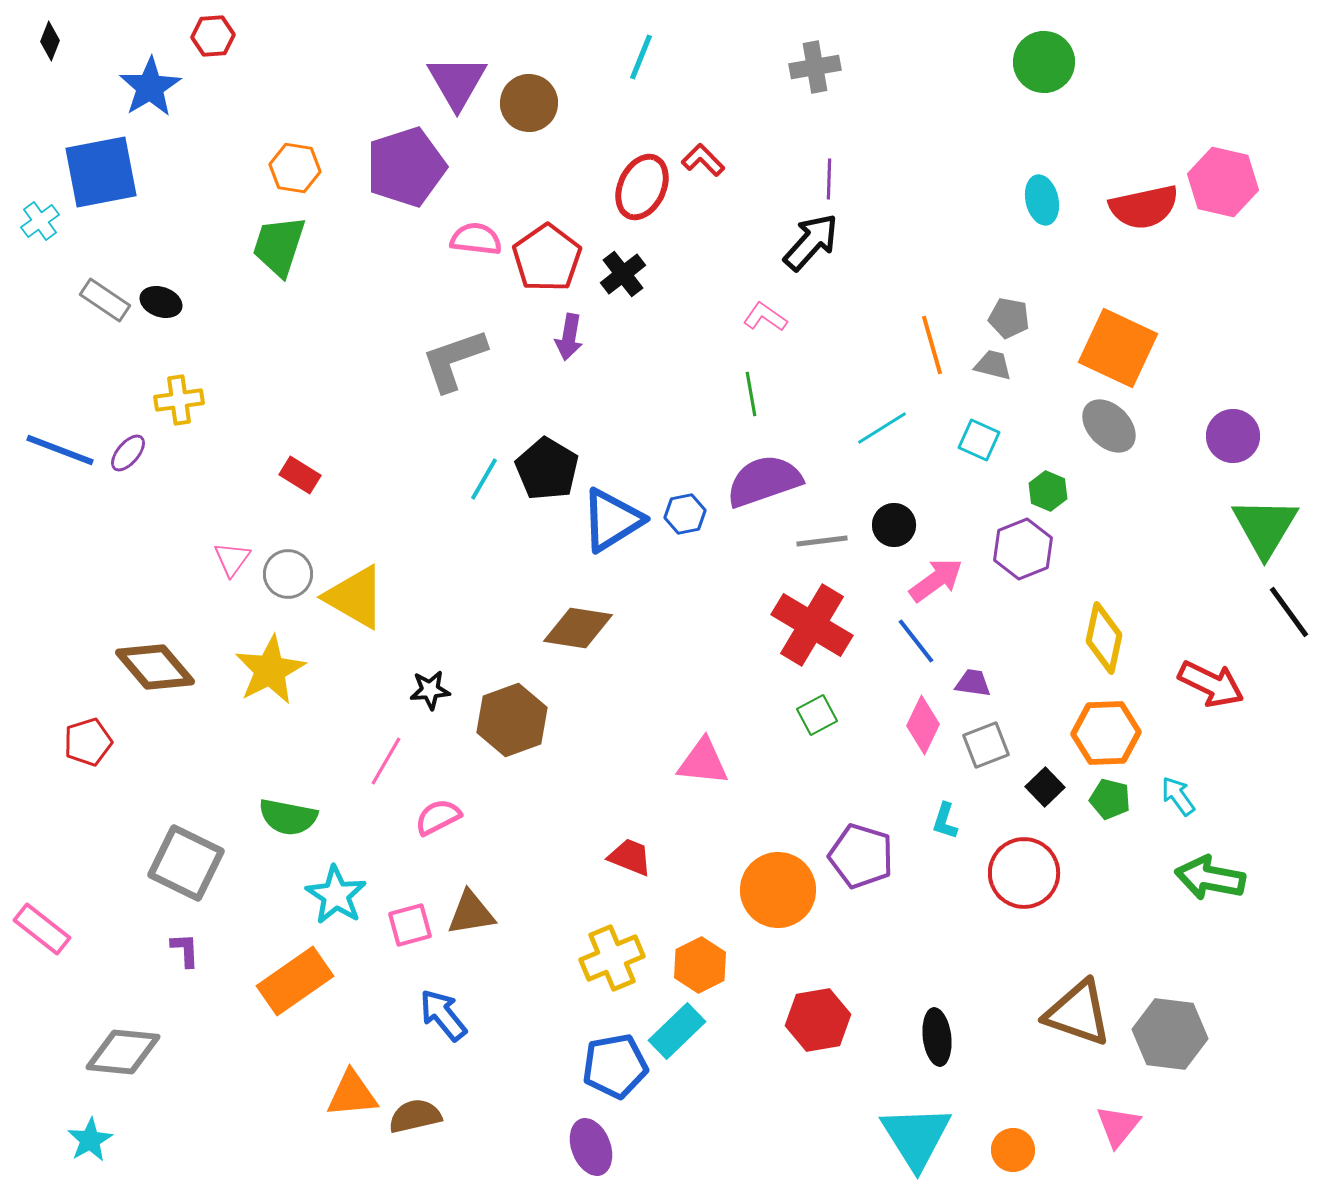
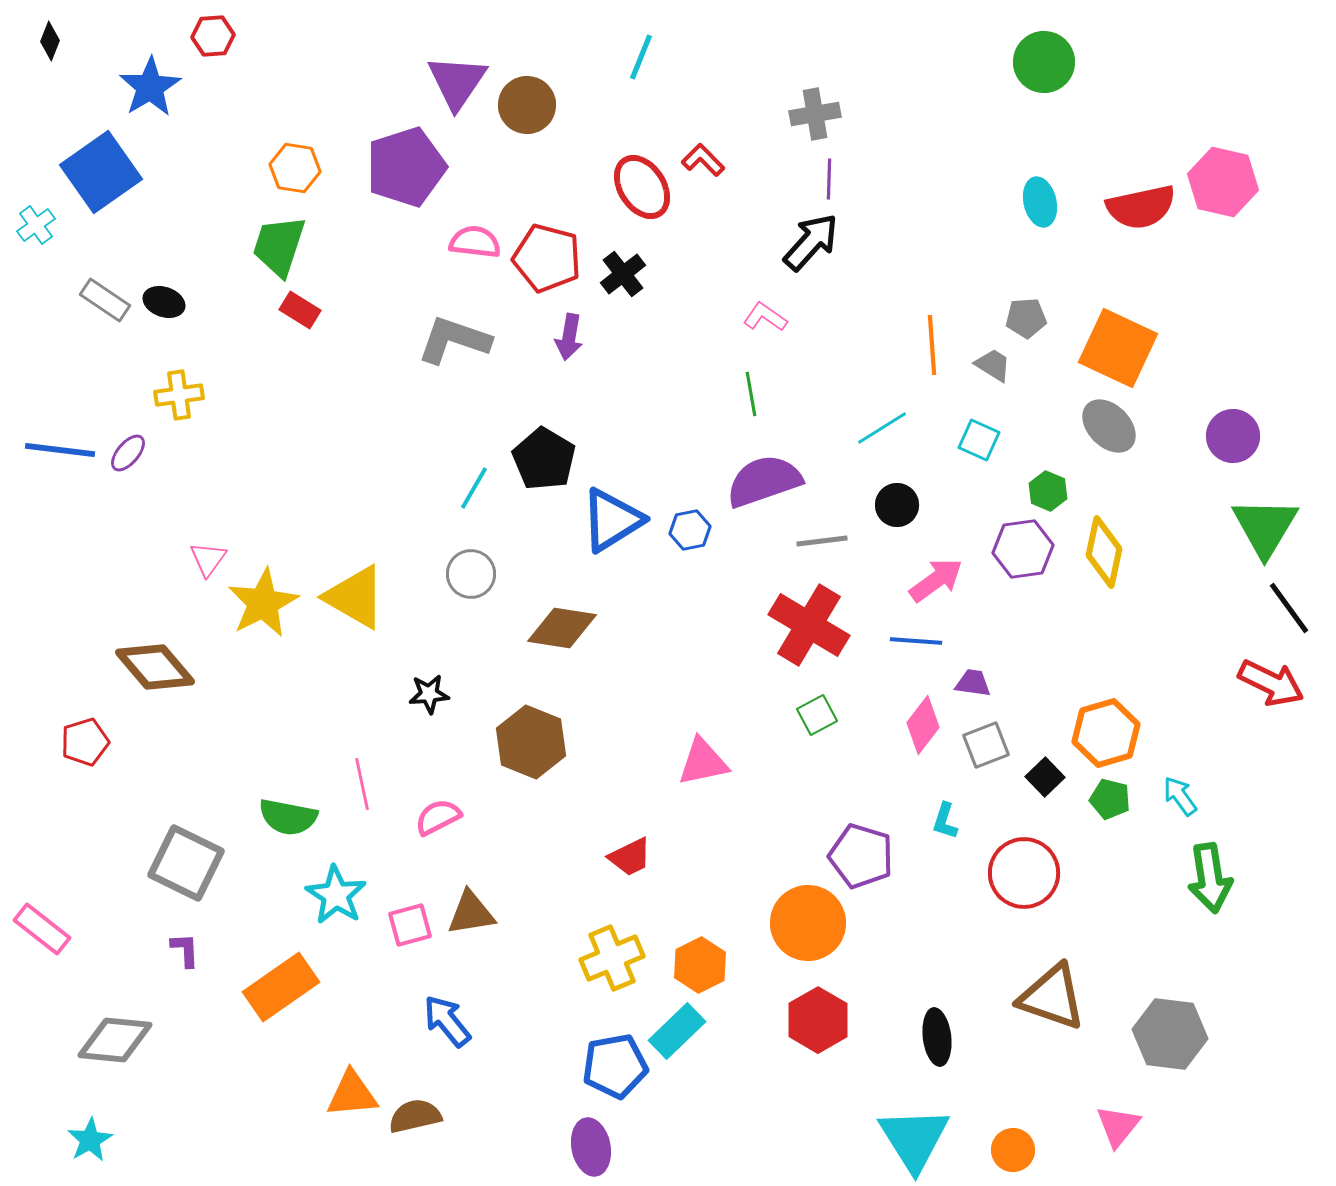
gray cross at (815, 67): moved 47 px down
purple triangle at (457, 82): rotated 4 degrees clockwise
brown circle at (529, 103): moved 2 px left, 2 px down
blue square at (101, 172): rotated 24 degrees counterclockwise
red ellipse at (642, 187): rotated 58 degrees counterclockwise
cyan ellipse at (1042, 200): moved 2 px left, 2 px down
red semicircle at (1144, 207): moved 3 px left
cyan cross at (40, 221): moved 4 px left, 4 px down
pink semicircle at (476, 239): moved 1 px left, 3 px down
red pentagon at (547, 258): rotated 22 degrees counterclockwise
black ellipse at (161, 302): moved 3 px right
gray pentagon at (1009, 318): moved 17 px right; rotated 15 degrees counterclockwise
orange line at (932, 345): rotated 12 degrees clockwise
gray L-shape at (454, 360): moved 20 px up; rotated 38 degrees clockwise
gray trapezoid at (993, 365): rotated 18 degrees clockwise
yellow cross at (179, 400): moved 5 px up
blue line at (60, 450): rotated 14 degrees counterclockwise
black pentagon at (547, 469): moved 3 px left, 10 px up
red rectangle at (300, 475): moved 165 px up
cyan line at (484, 479): moved 10 px left, 9 px down
blue hexagon at (685, 514): moved 5 px right, 16 px down
black circle at (894, 525): moved 3 px right, 20 px up
purple hexagon at (1023, 549): rotated 14 degrees clockwise
pink triangle at (232, 559): moved 24 px left
gray circle at (288, 574): moved 183 px right
black line at (1289, 612): moved 4 px up
red cross at (812, 625): moved 3 px left
brown diamond at (578, 628): moved 16 px left
yellow diamond at (1104, 638): moved 86 px up
blue line at (916, 641): rotated 48 degrees counterclockwise
yellow star at (270, 670): moved 7 px left, 67 px up
red arrow at (1211, 684): moved 60 px right, 1 px up
black star at (430, 690): moved 1 px left, 4 px down
brown hexagon at (512, 720): moved 19 px right, 22 px down; rotated 18 degrees counterclockwise
pink diamond at (923, 725): rotated 12 degrees clockwise
orange hexagon at (1106, 733): rotated 14 degrees counterclockwise
red pentagon at (88, 742): moved 3 px left
pink line at (386, 761): moved 24 px left, 23 px down; rotated 42 degrees counterclockwise
pink triangle at (703, 762): rotated 18 degrees counterclockwise
black square at (1045, 787): moved 10 px up
cyan arrow at (1178, 796): moved 2 px right
red trapezoid at (630, 857): rotated 132 degrees clockwise
green arrow at (1210, 878): rotated 110 degrees counterclockwise
orange circle at (778, 890): moved 30 px right, 33 px down
orange rectangle at (295, 981): moved 14 px left, 6 px down
brown triangle at (1078, 1013): moved 26 px left, 16 px up
blue arrow at (443, 1015): moved 4 px right, 6 px down
red hexagon at (818, 1020): rotated 20 degrees counterclockwise
gray diamond at (123, 1052): moved 8 px left, 12 px up
cyan triangle at (916, 1137): moved 2 px left, 2 px down
purple ellipse at (591, 1147): rotated 10 degrees clockwise
